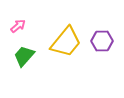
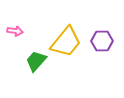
pink arrow: moved 3 px left, 5 px down; rotated 49 degrees clockwise
green trapezoid: moved 12 px right, 5 px down
